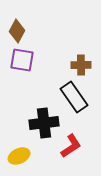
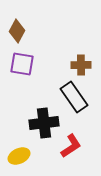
purple square: moved 4 px down
